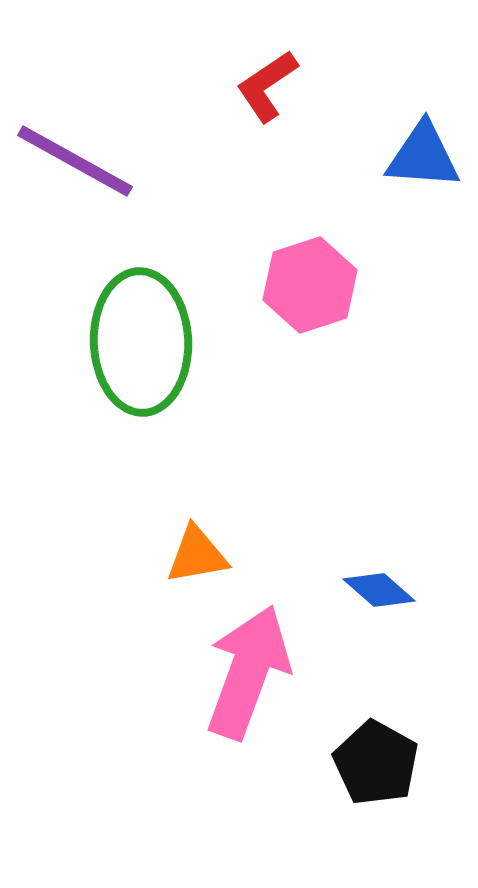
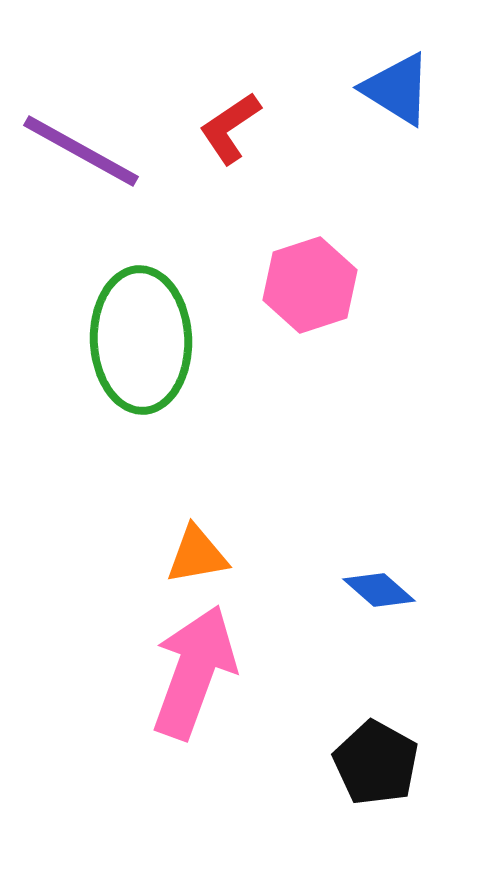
red L-shape: moved 37 px left, 42 px down
blue triangle: moved 26 px left, 67 px up; rotated 28 degrees clockwise
purple line: moved 6 px right, 10 px up
green ellipse: moved 2 px up
pink arrow: moved 54 px left
